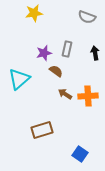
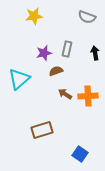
yellow star: moved 3 px down
brown semicircle: rotated 56 degrees counterclockwise
